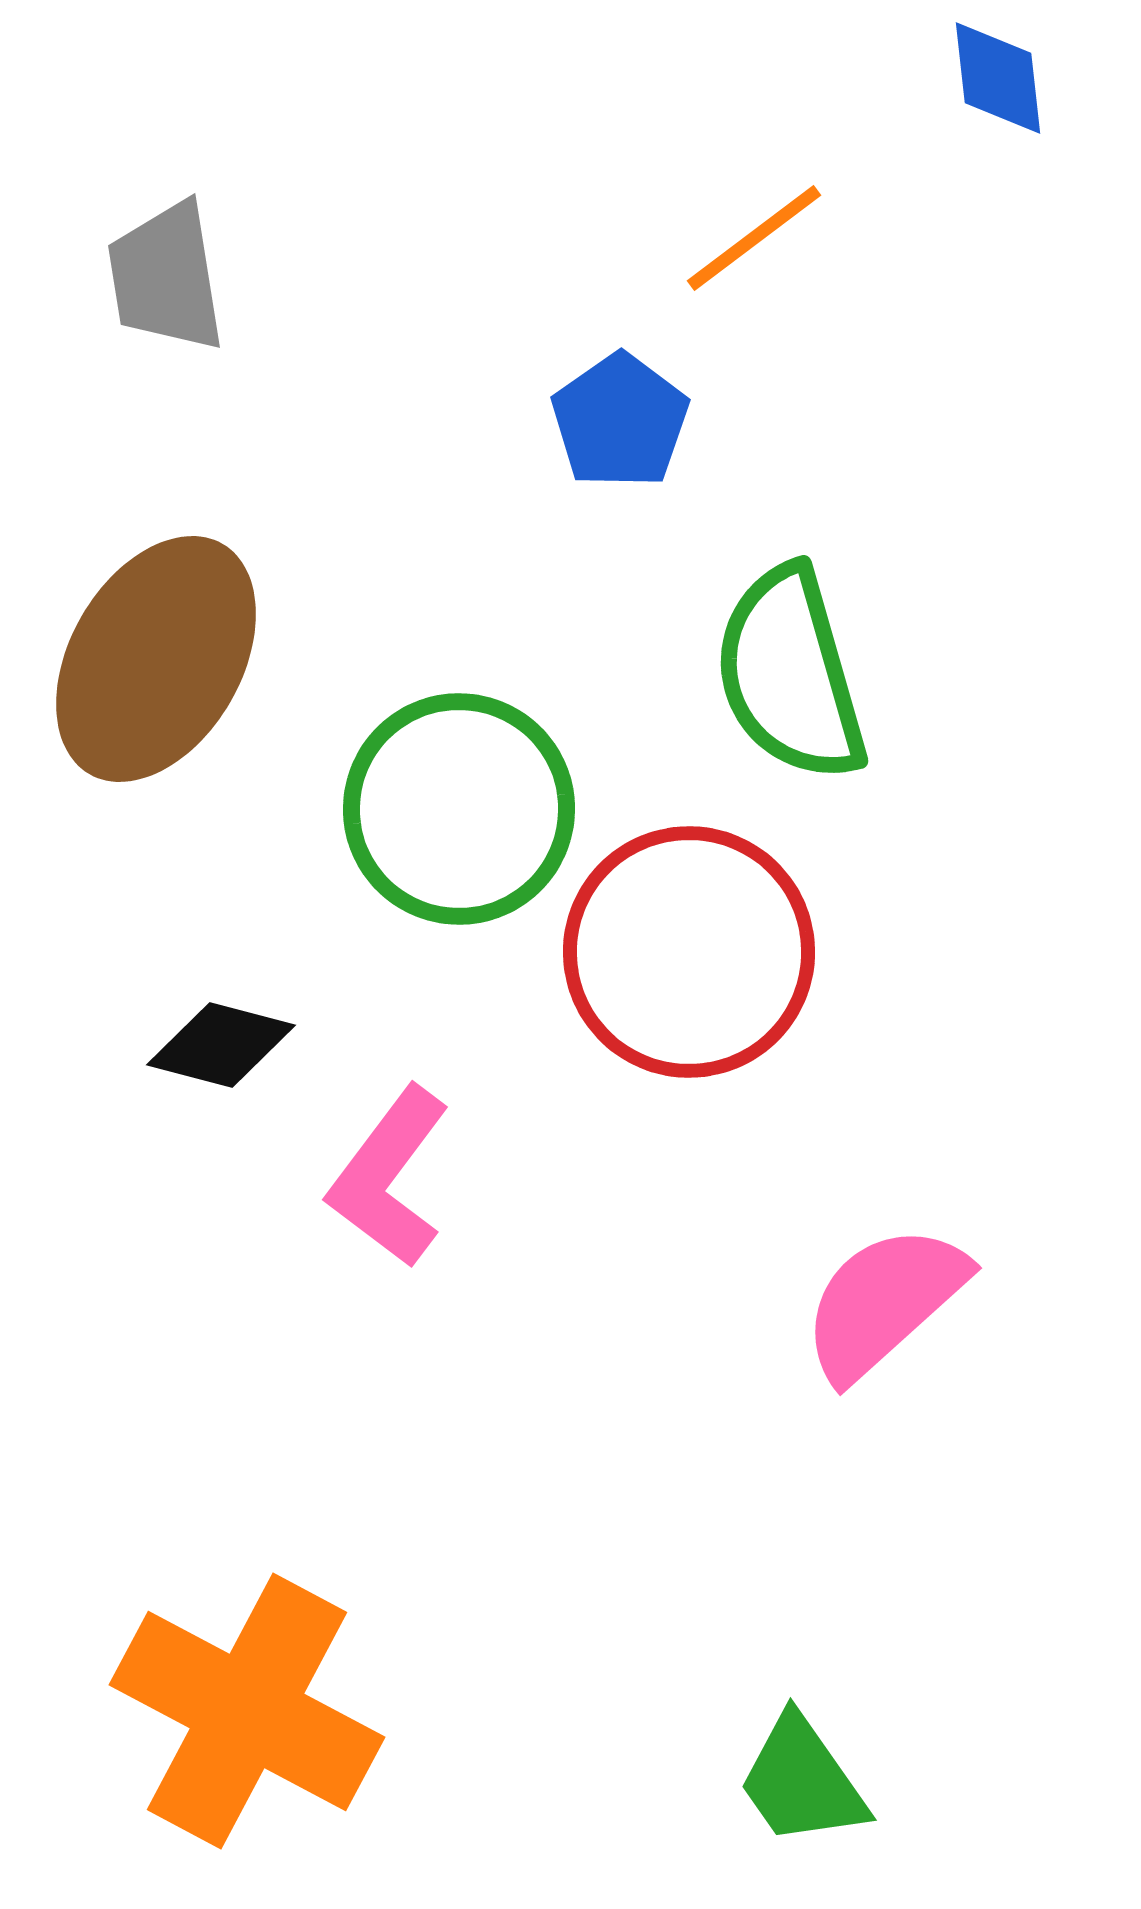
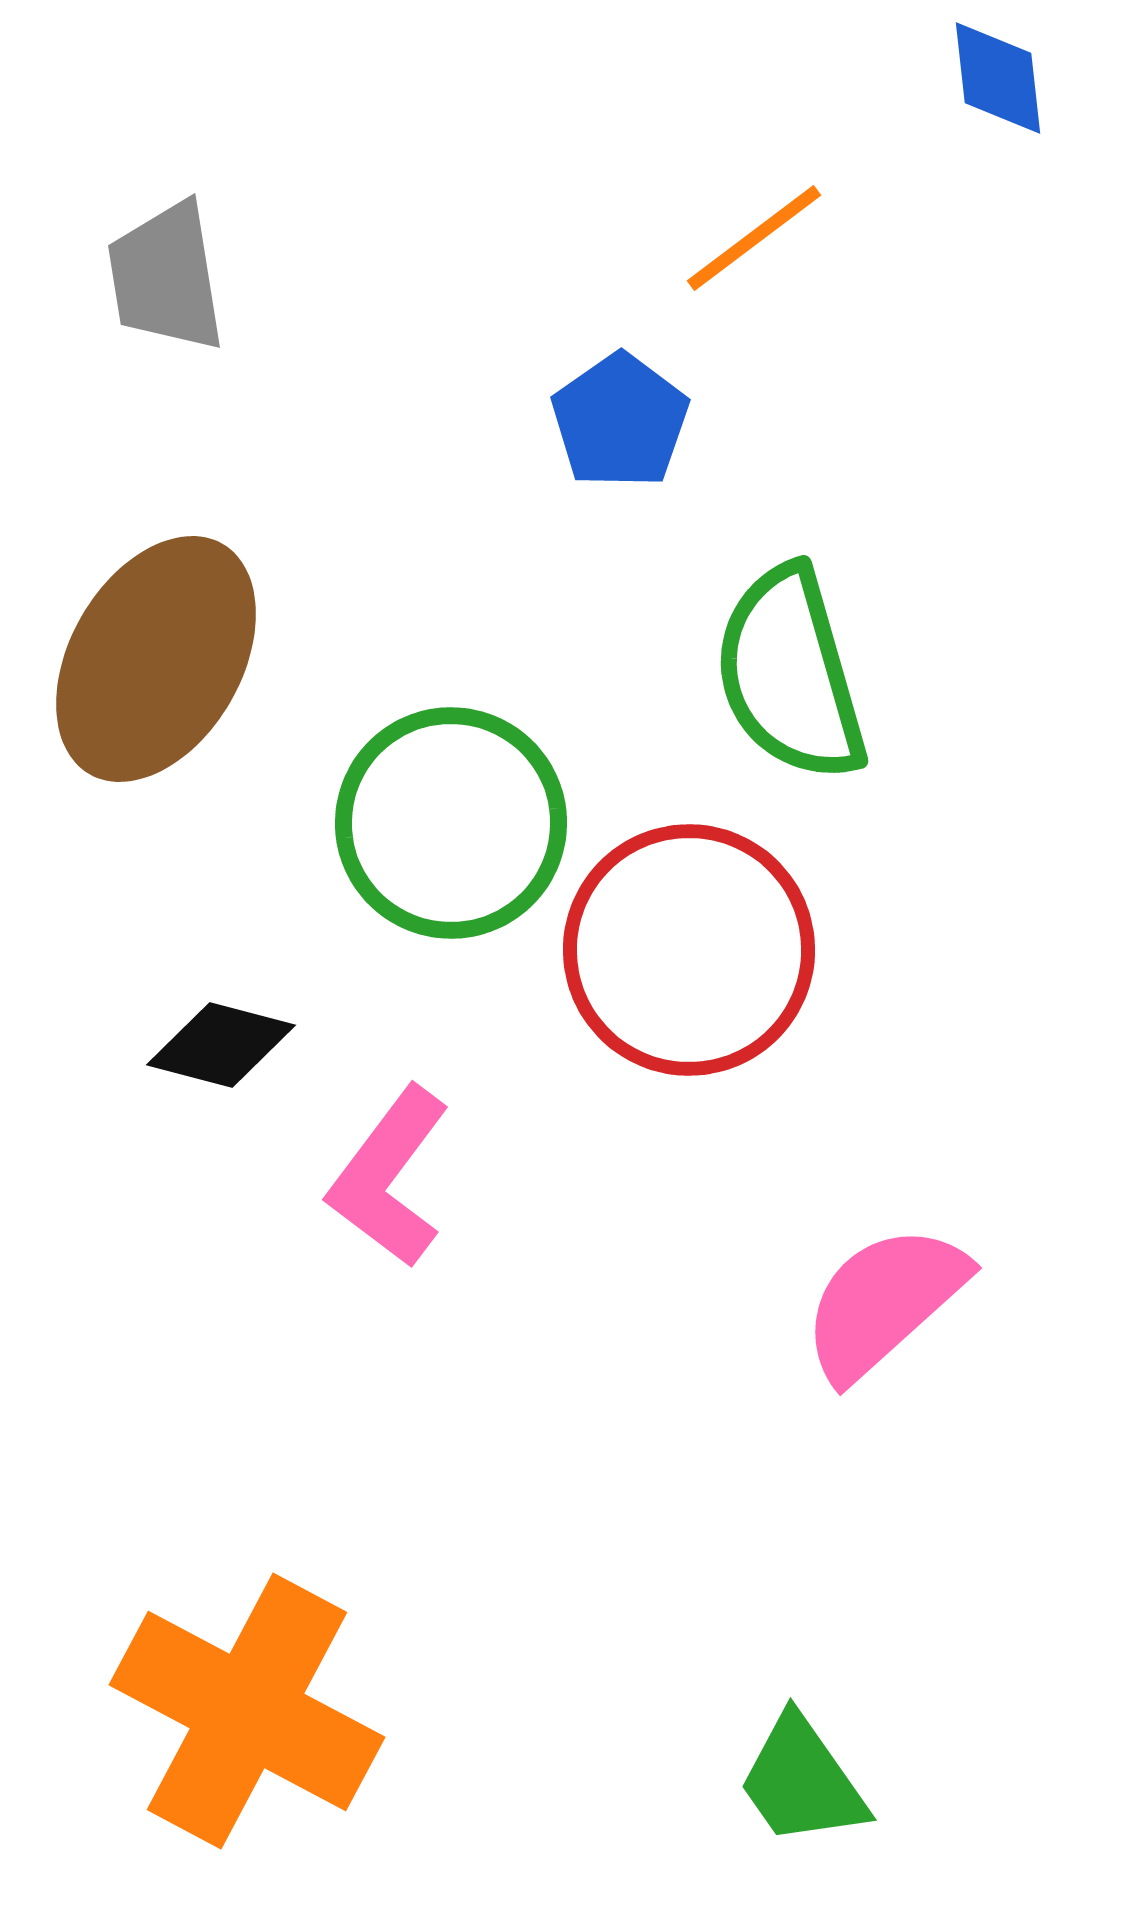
green circle: moved 8 px left, 14 px down
red circle: moved 2 px up
